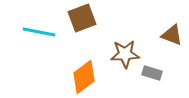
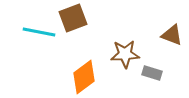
brown square: moved 9 px left
